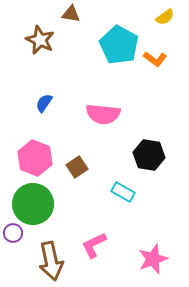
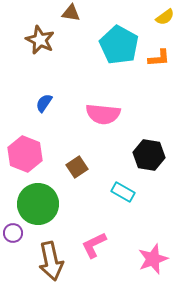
brown triangle: moved 1 px up
orange L-shape: moved 4 px right, 1 px up; rotated 40 degrees counterclockwise
pink hexagon: moved 10 px left, 4 px up
green circle: moved 5 px right
